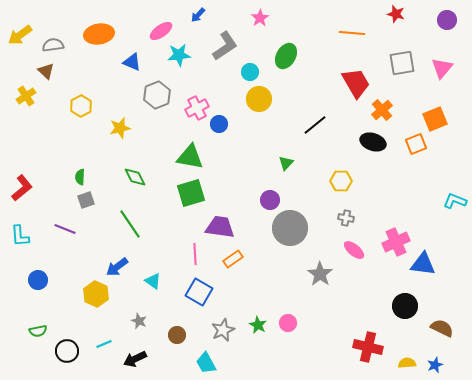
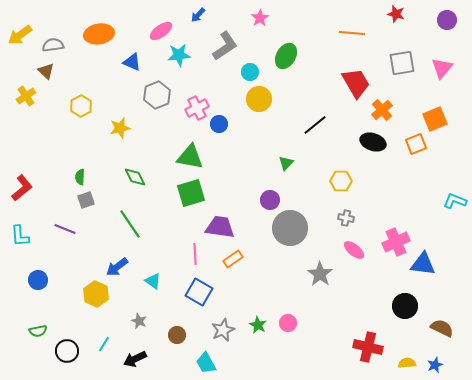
cyan line at (104, 344): rotated 35 degrees counterclockwise
